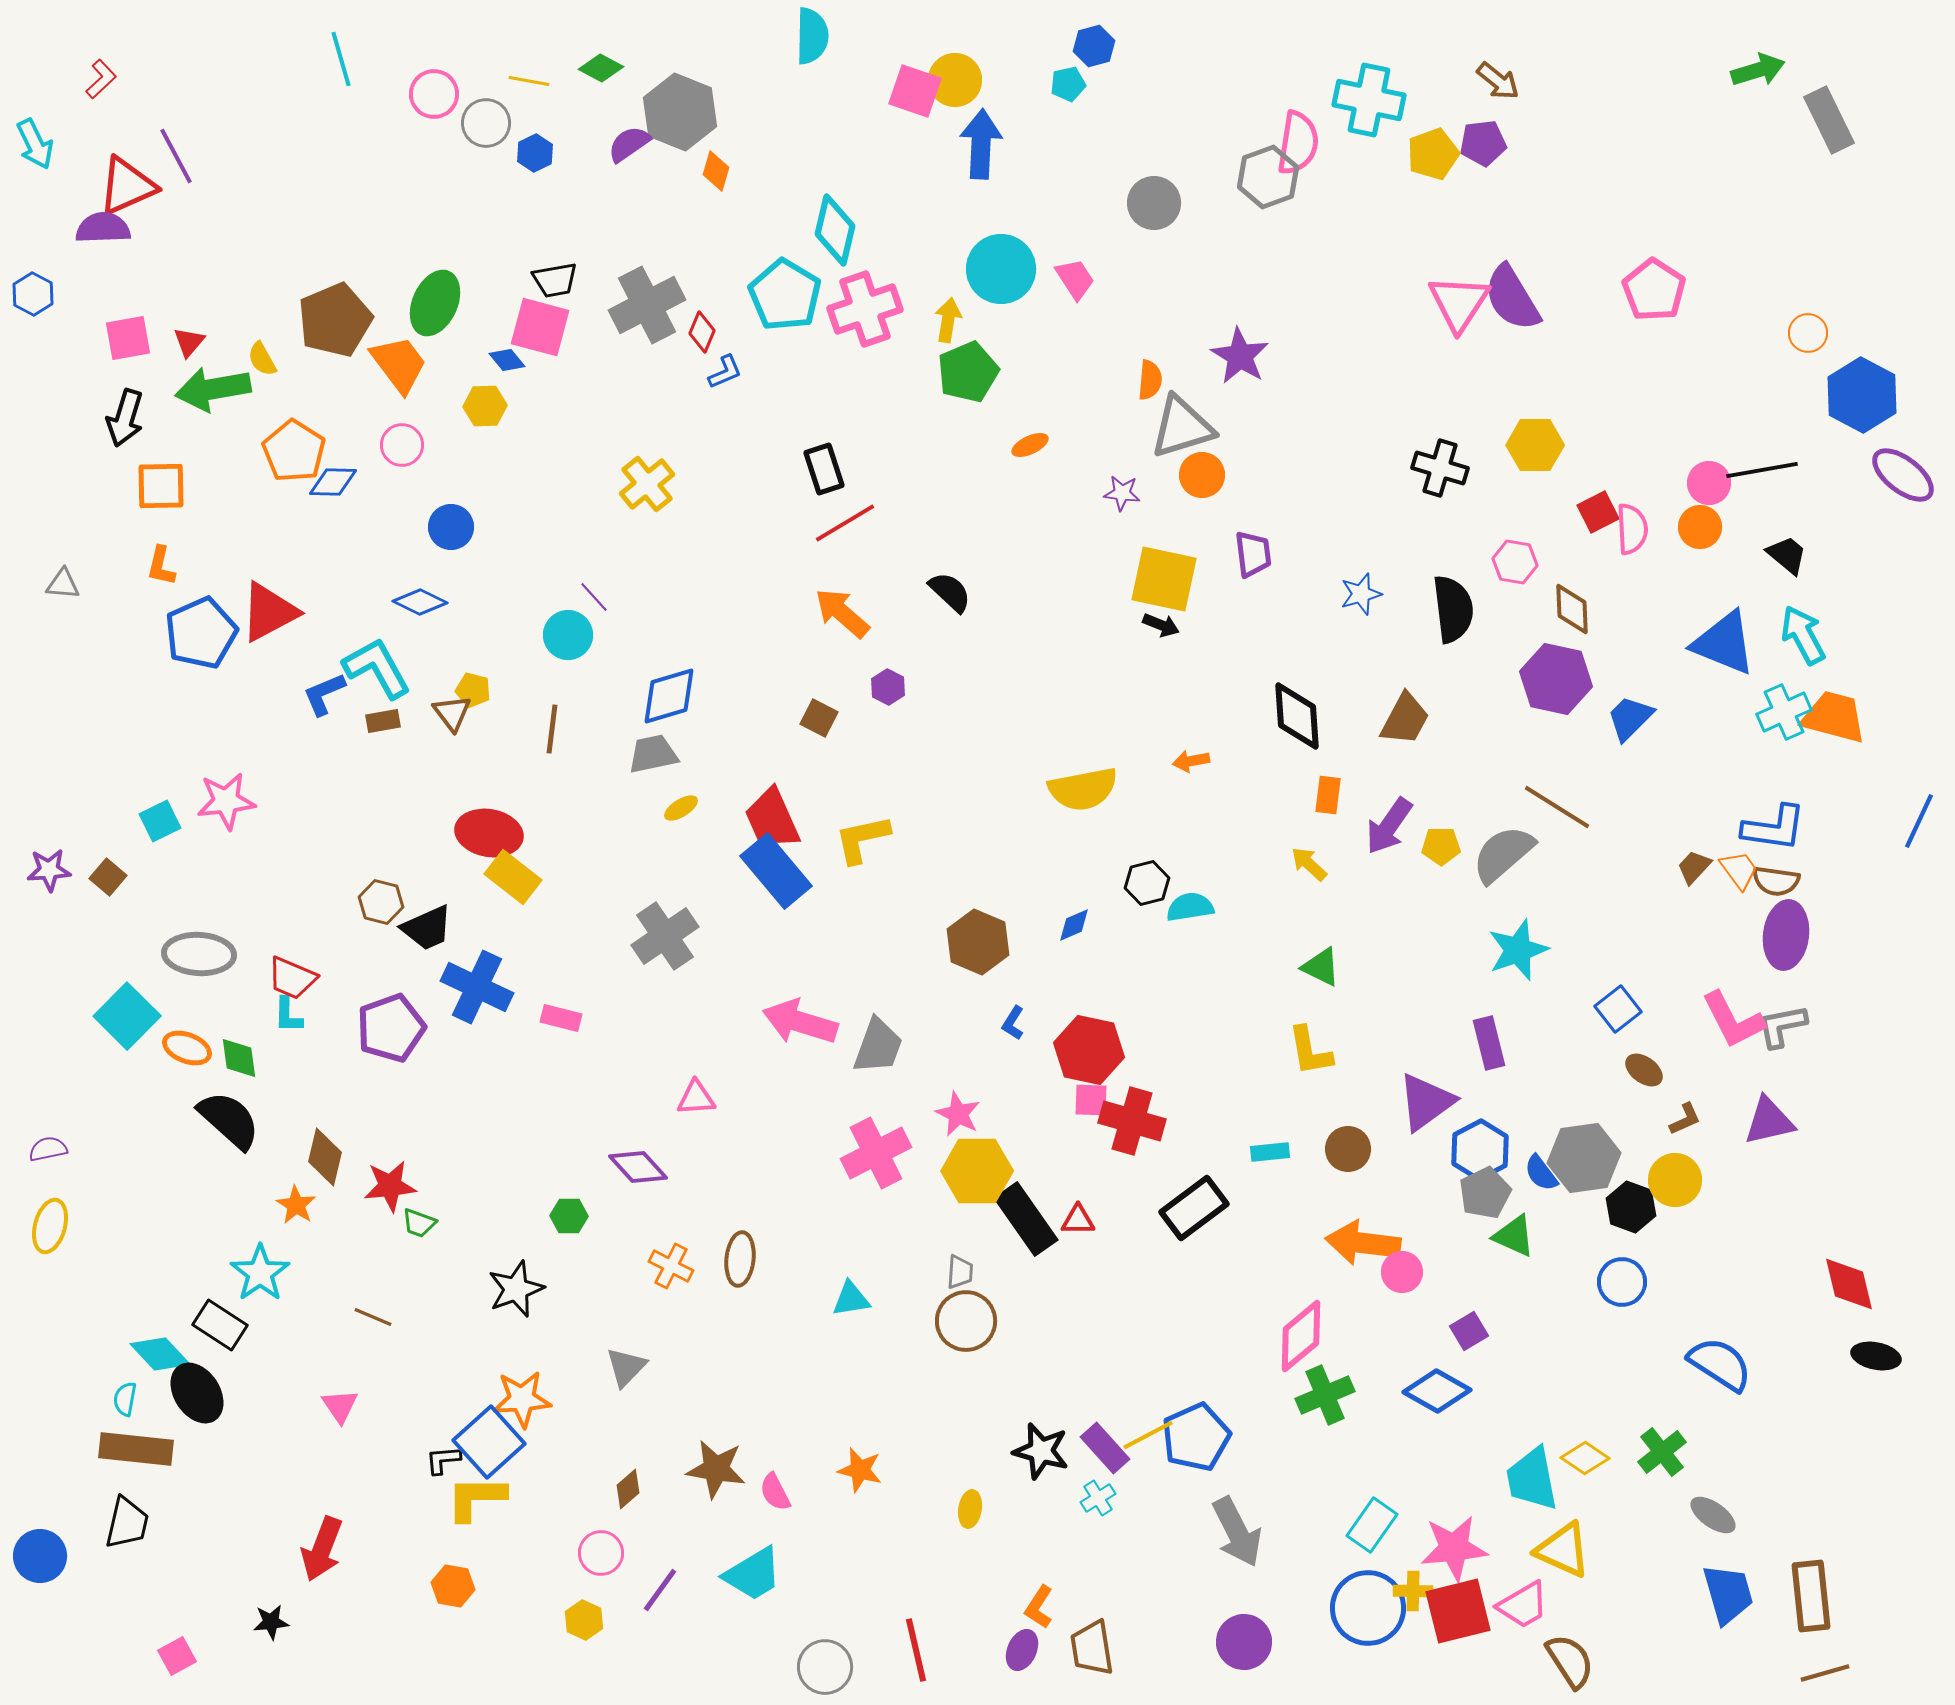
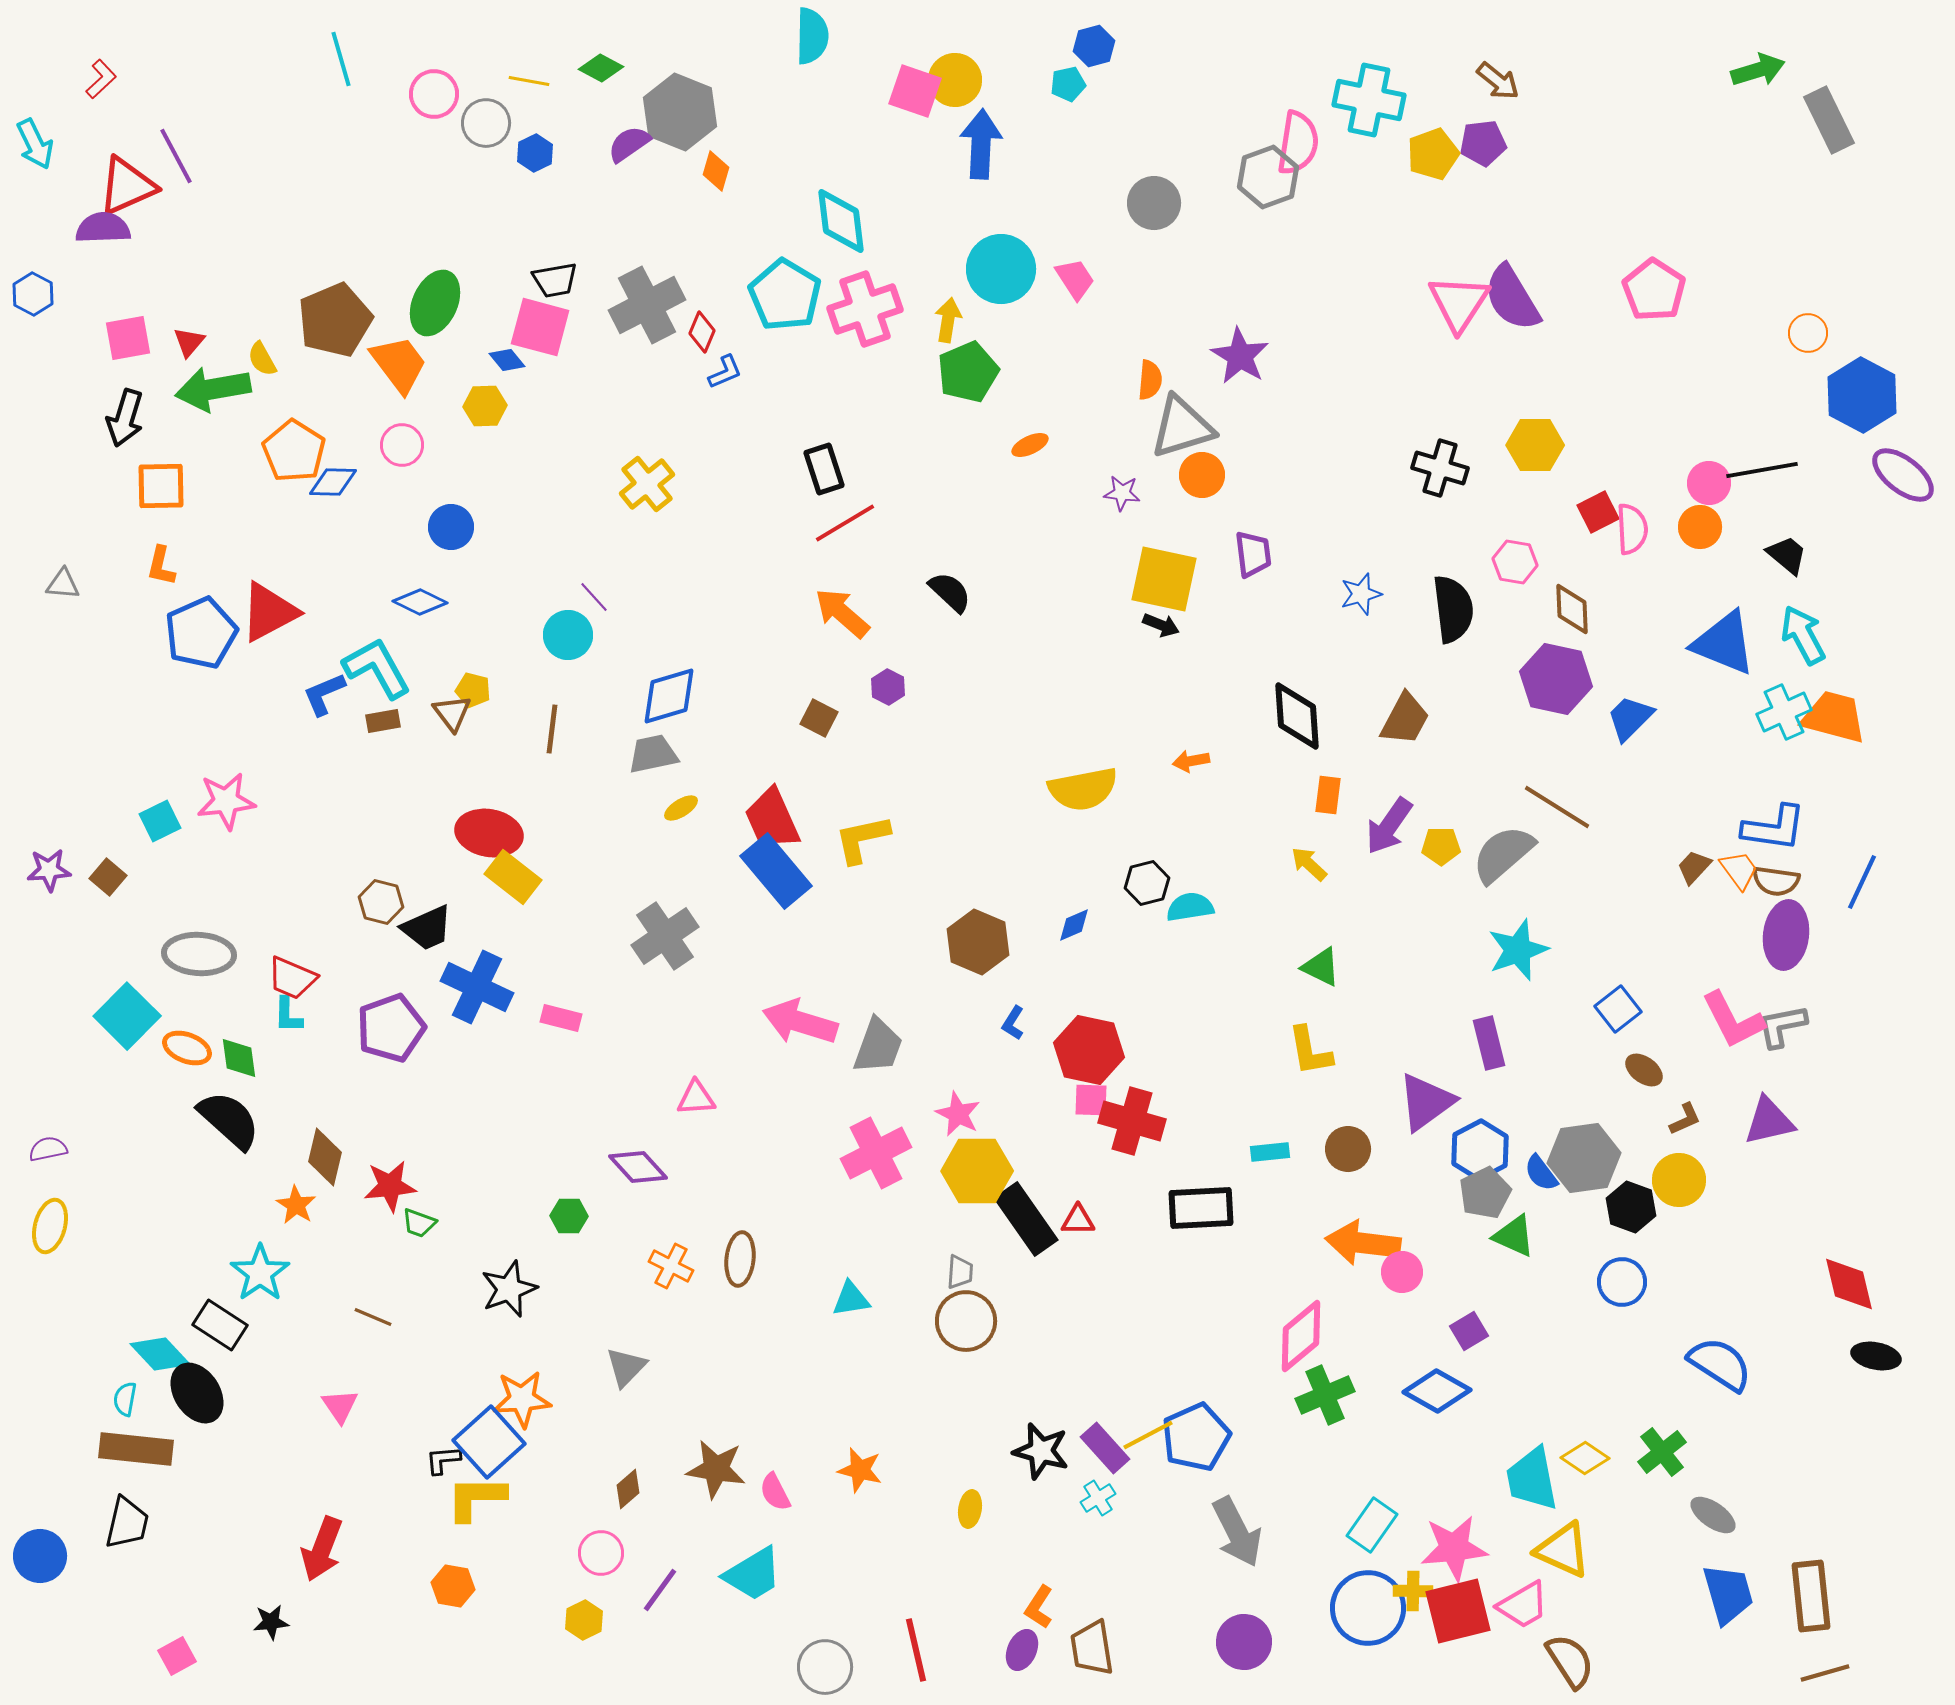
cyan diamond at (835, 230): moved 6 px right, 9 px up; rotated 20 degrees counterclockwise
blue line at (1919, 821): moved 57 px left, 61 px down
yellow circle at (1675, 1180): moved 4 px right
black rectangle at (1194, 1208): moved 7 px right; rotated 34 degrees clockwise
black star at (516, 1289): moved 7 px left
yellow hexagon at (584, 1620): rotated 9 degrees clockwise
